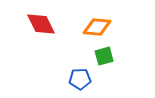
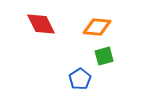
blue pentagon: rotated 30 degrees counterclockwise
